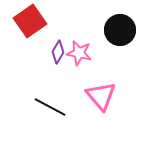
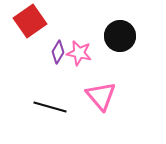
black circle: moved 6 px down
black line: rotated 12 degrees counterclockwise
